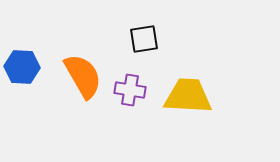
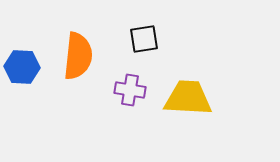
orange semicircle: moved 5 px left, 20 px up; rotated 36 degrees clockwise
yellow trapezoid: moved 2 px down
